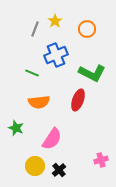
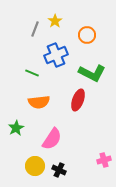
orange circle: moved 6 px down
green star: rotated 21 degrees clockwise
pink cross: moved 3 px right
black cross: rotated 24 degrees counterclockwise
